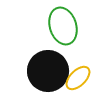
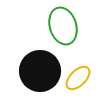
black circle: moved 8 px left
